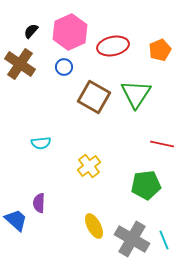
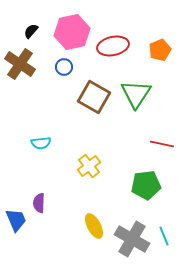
pink hexagon: moved 2 px right; rotated 12 degrees clockwise
blue trapezoid: rotated 25 degrees clockwise
cyan line: moved 4 px up
